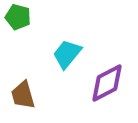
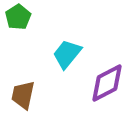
green pentagon: rotated 25 degrees clockwise
brown trapezoid: rotated 28 degrees clockwise
